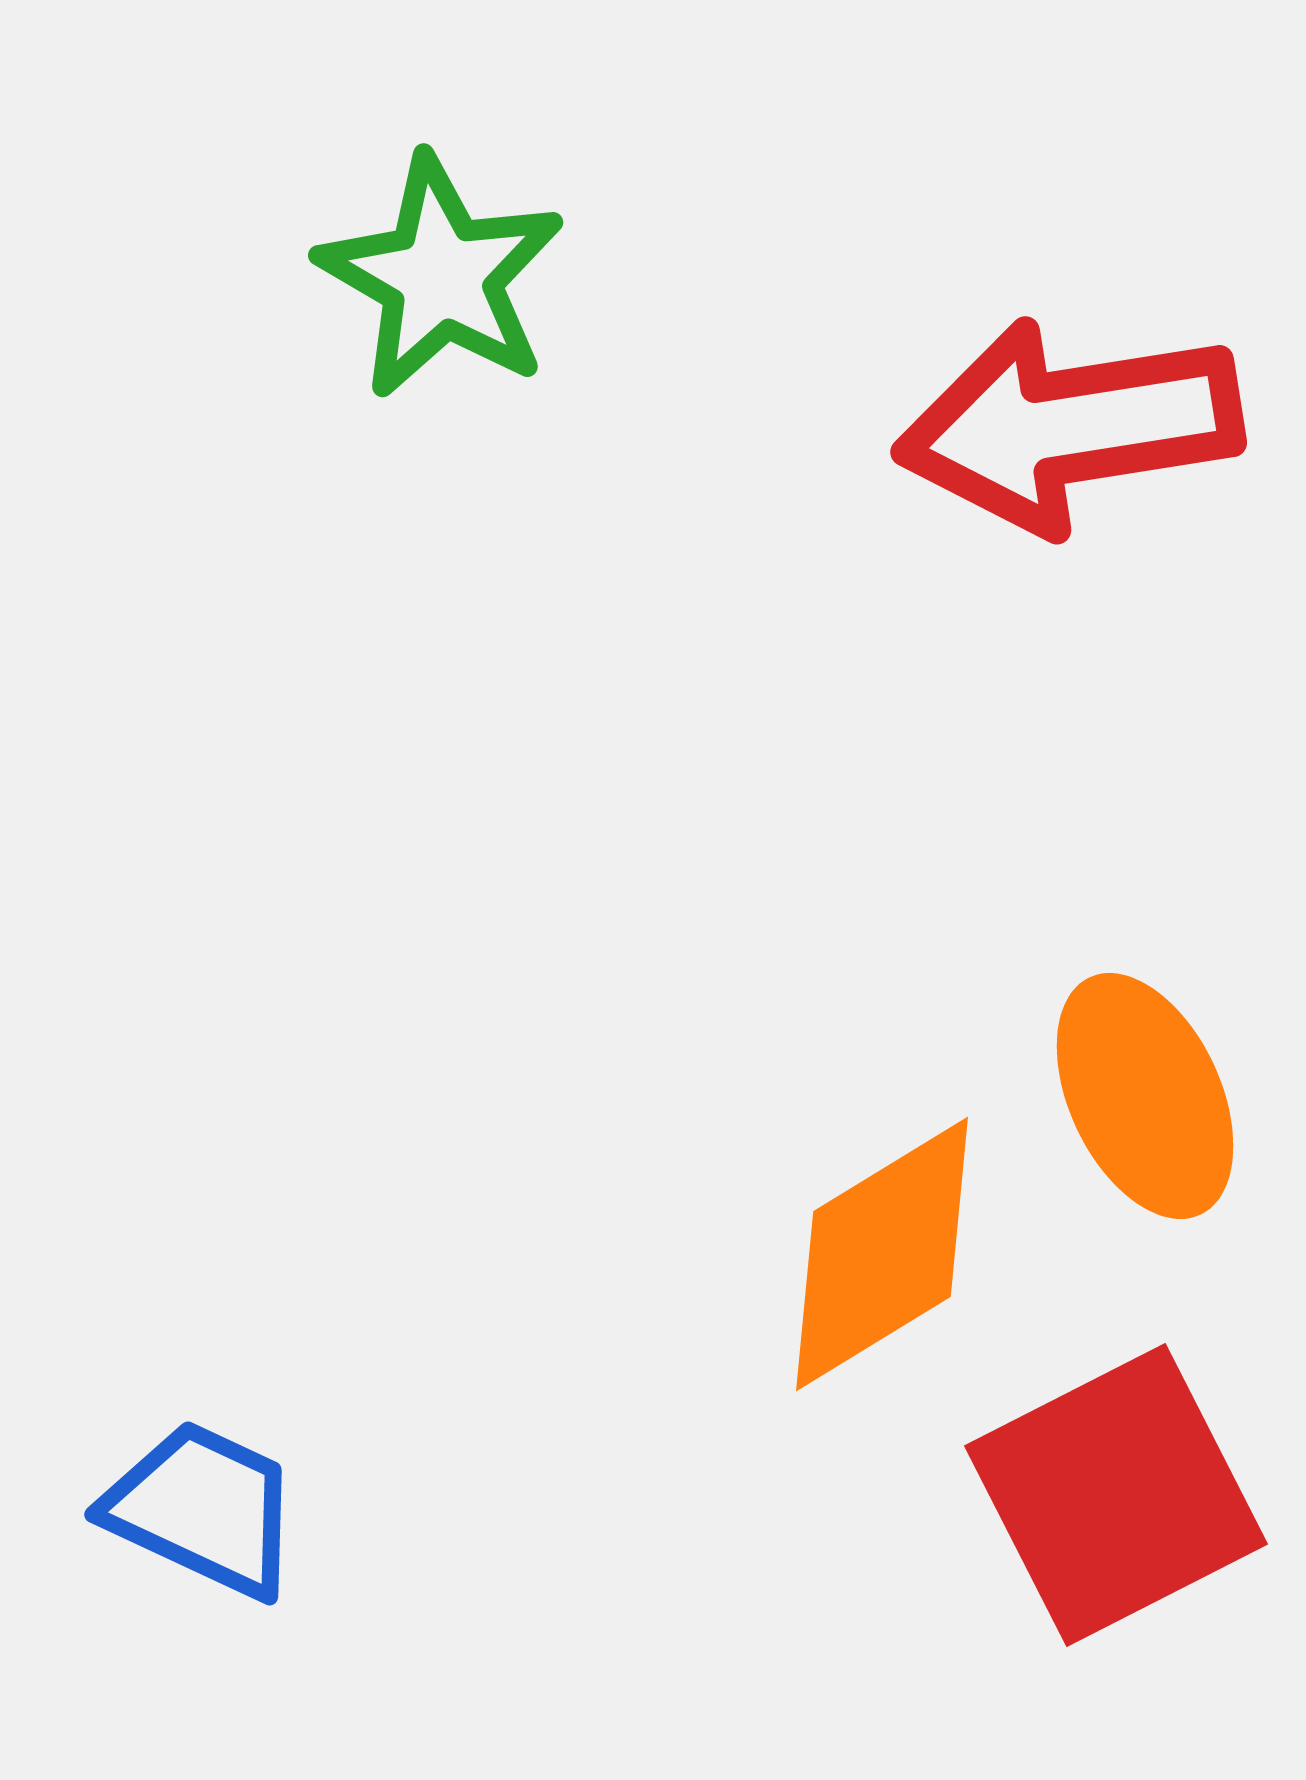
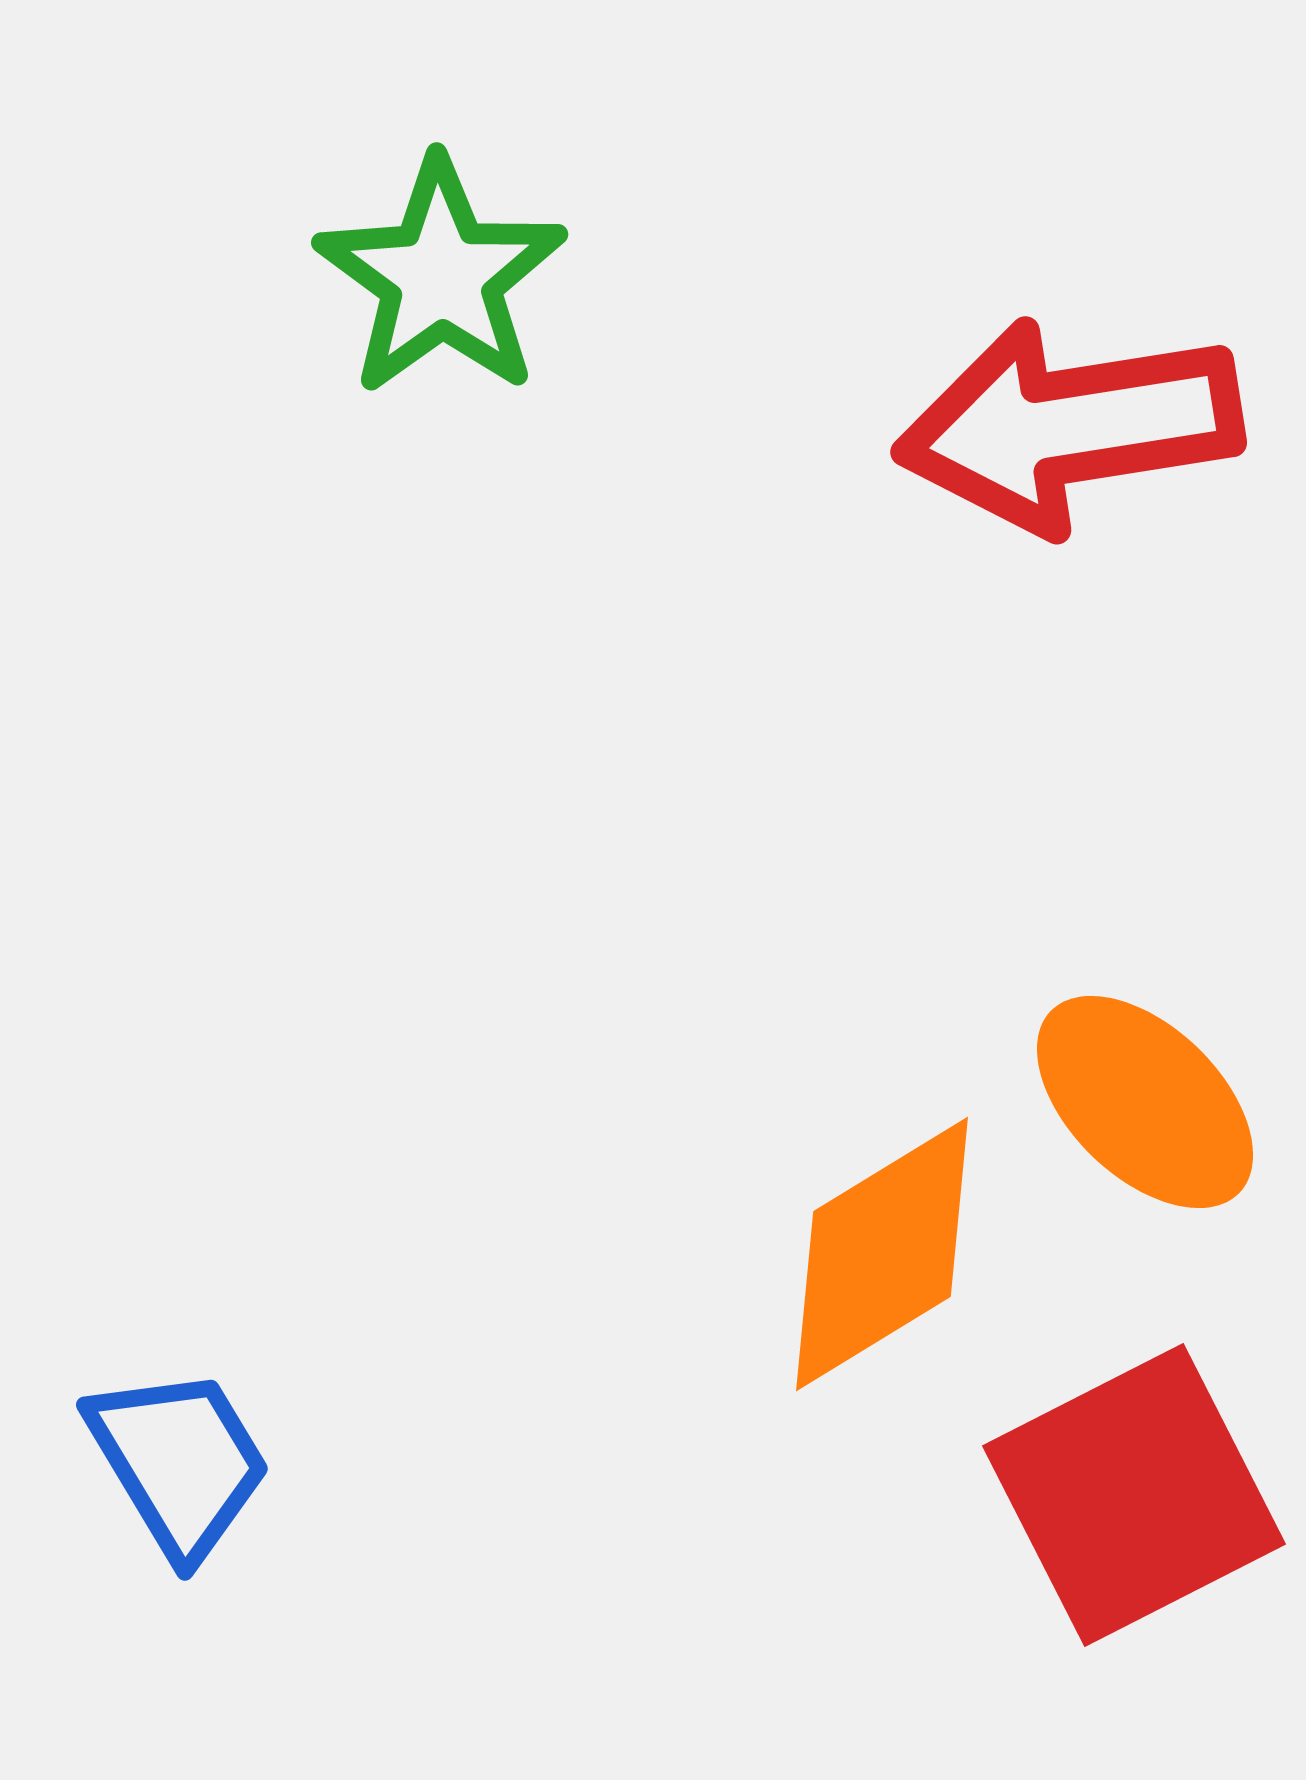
green star: rotated 6 degrees clockwise
orange ellipse: moved 6 px down; rotated 21 degrees counterclockwise
red square: moved 18 px right
blue trapezoid: moved 24 px left, 47 px up; rotated 34 degrees clockwise
